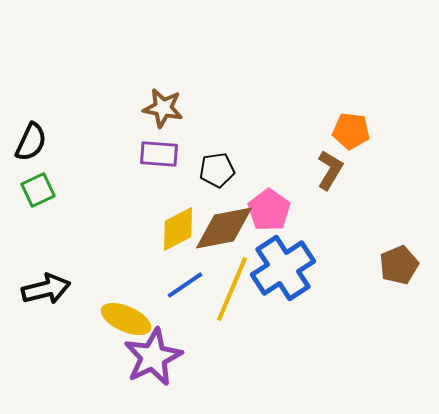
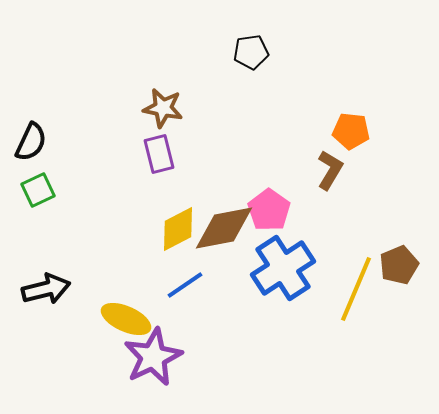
purple rectangle: rotated 72 degrees clockwise
black pentagon: moved 34 px right, 118 px up
yellow line: moved 124 px right
